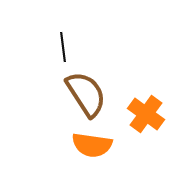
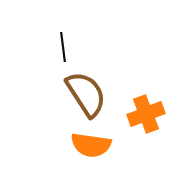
orange cross: rotated 33 degrees clockwise
orange semicircle: moved 1 px left
